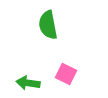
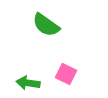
green semicircle: moved 2 px left; rotated 44 degrees counterclockwise
